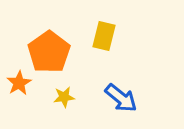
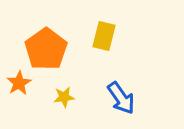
orange pentagon: moved 3 px left, 3 px up
blue arrow: rotated 16 degrees clockwise
